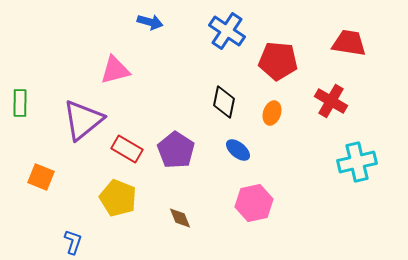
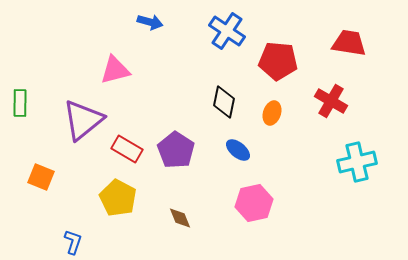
yellow pentagon: rotated 6 degrees clockwise
